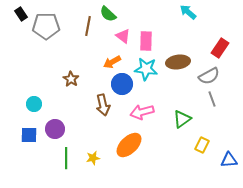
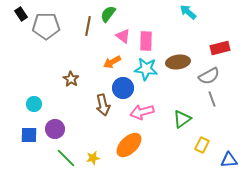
green semicircle: rotated 84 degrees clockwise
red rectangle: rotated 42 degrees clockwise
blue circle: moved 1 px right, 4 px down
green line: rotated 45 degrees counterclockwise
